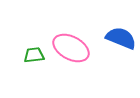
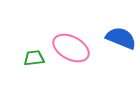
green trapezoid: moved 3 px down
